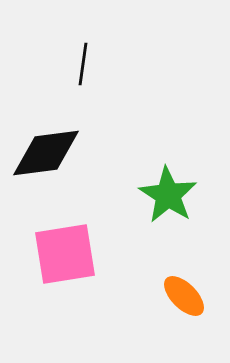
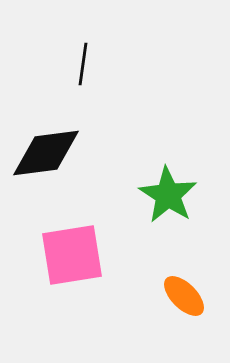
pink square: moved 7 px right, 1 px down
